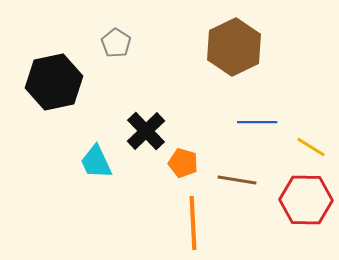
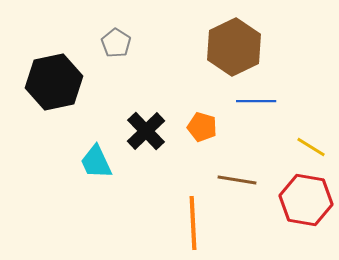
blue line: moved 1 px left, 21 px up
orange pentagon: moved 19 px right, 36 px up
red hexagon: rotated 9 degrees clockwise
